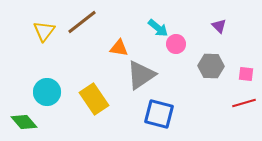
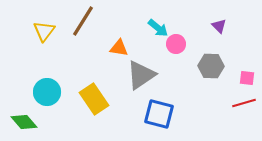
brown line: moved 1 px right, 1 px up; rotated 20 degrees counterclockwise
pink square: moved 1 px right, 4 px down
